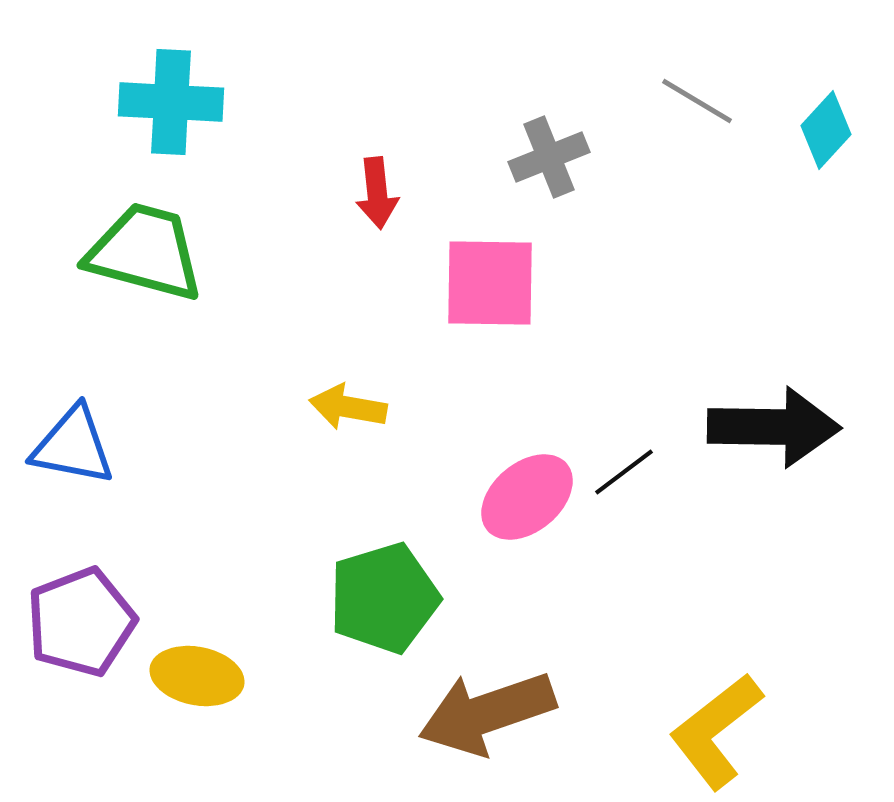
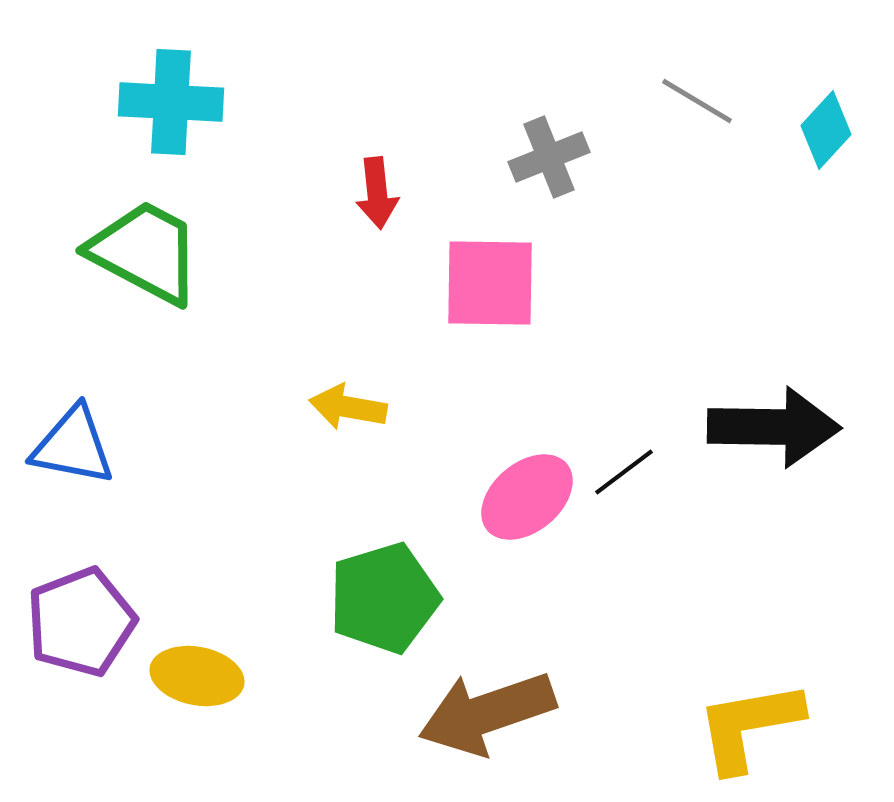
green trapezoid: rotated 13 degrees clockwise
yellow L-shape: moved 33 px right, 5 px up; rotated 28 degrees clockwise
